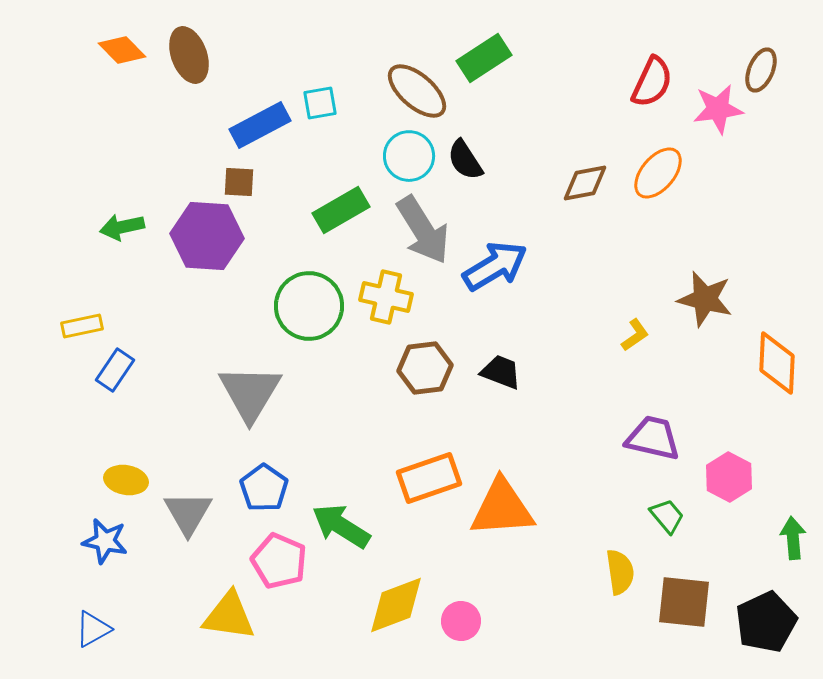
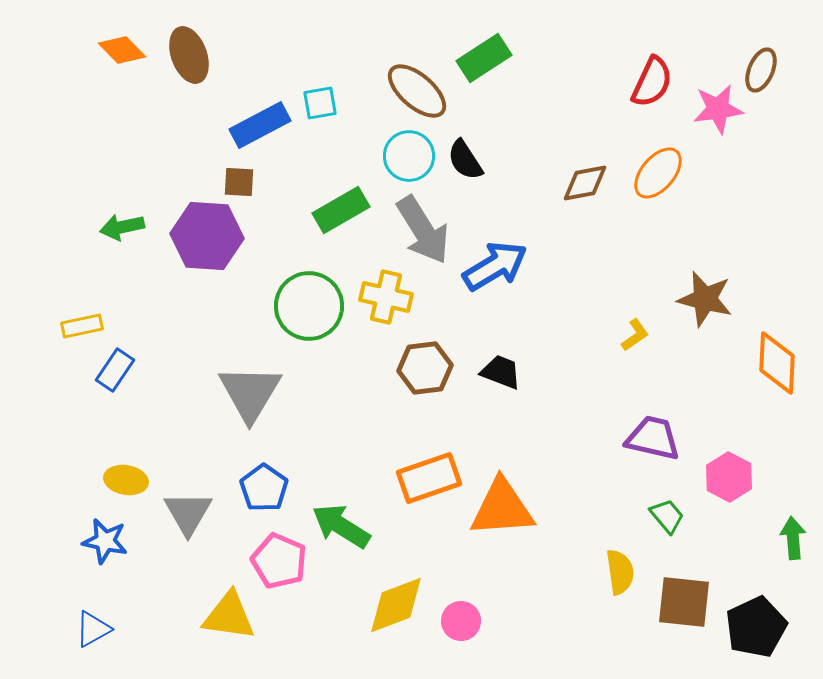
black pentagon at (766, 622): moved 10 px left, 5 px down
